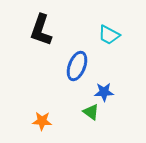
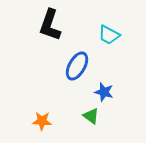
black L-shape: moved 9 px right, 5 px up
blue ellipse: rotated 8 degrees clockwise
blue star: rotated 18 degrees clockwise
green triangle: moved 4 px down
